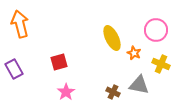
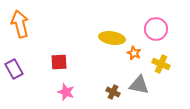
pink circle: moved 1 px up
yellow ellipse: rotated 55 degrees counterclockwise
red square: rotated 12 degrees clockwise
pink star: rotated 18 degrees counterclockwise
